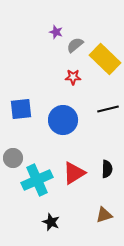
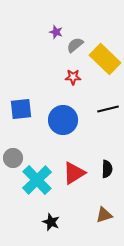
cyan cross: rotated 20 degrees counterclockwise
